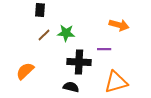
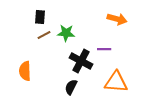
black rectangle: moved 7 px down
orange arrow: moved 2 px left, 6 px up
brown line: rotated 16 degrees clockwise
black cross: moved 2 px right, 1 px up; rotated 25 degrees clockwise
orange semicircle: rotated 48 degrees counterclockwise
orange triangle: rotated 20 degrees clockwise
black semicircle: rotated 77 degrees counterclockwise
